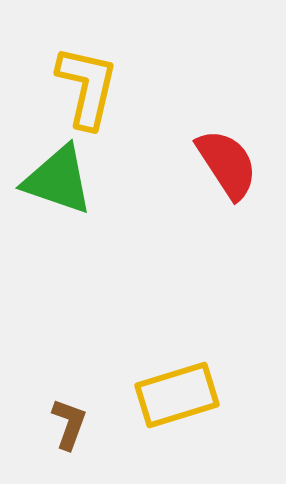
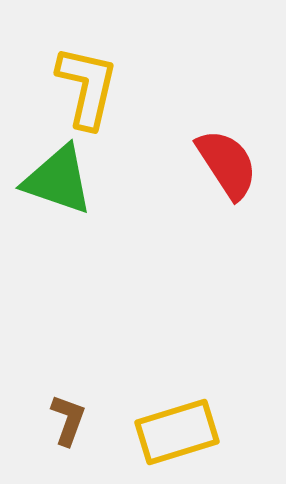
yellow rectangle: moved 37 px down
brown L-shape: moved 1 px left, 4 px up
